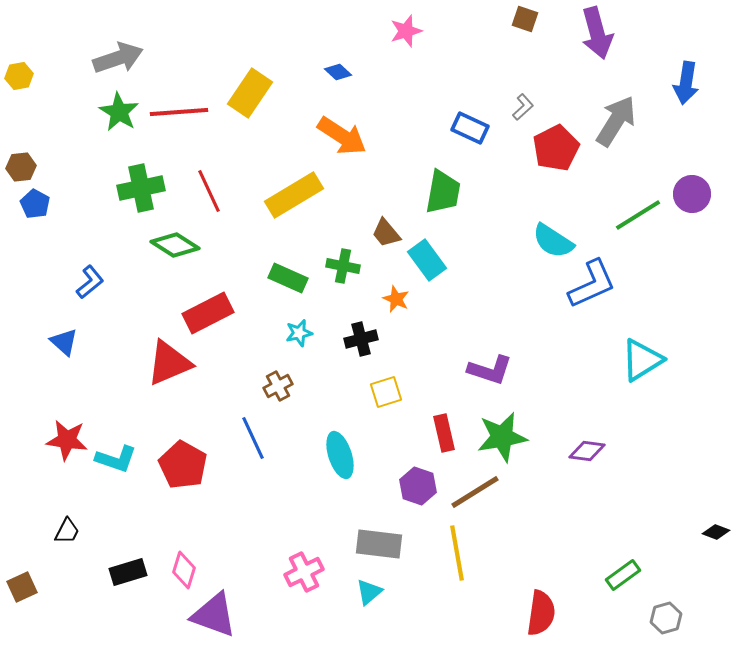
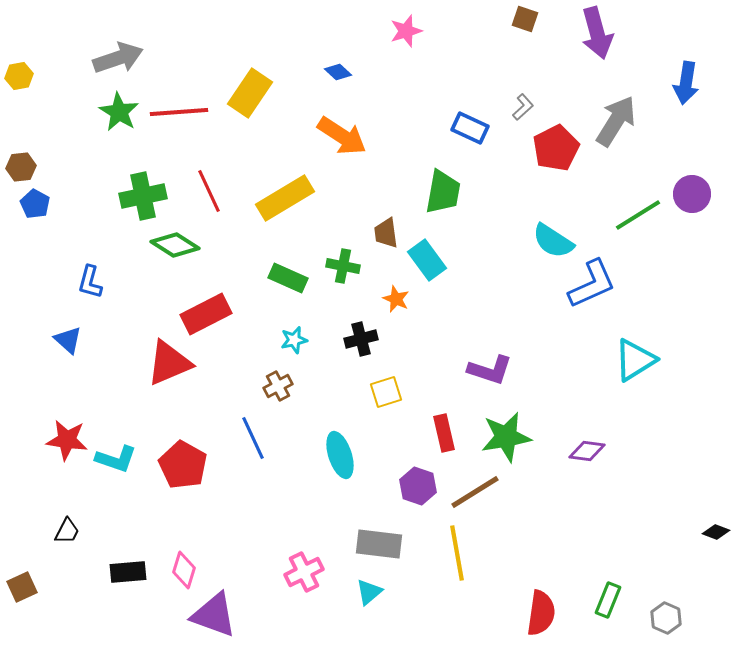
green cross at (141, 188): moved 2 px right, 8 px down
yellow rectangle at (294, 195): moved 9 px left, 3 px down
brown trapezoid at (386, 233): rotated 32 degrees clockwise
blue L-shape at (90, 282): rotated 144 degrees clockwise
red rectangle at (208, 313): moved 2 px left, 1 px down
cyan star at (299, 333): moved 5 px left, 7 px down
blue triangle at (64, 342): moved 4 px right, 2 px up
cyan triangle at (642, 360): moved 7 px left
green star at (502, 437): moved 4 px right
black rectangle at (128, 572): rotated 12 degrees clockwise
green rectangle at (623, 575): moved 15 px left, 25 px down; rotated 32 degrees counterclockwise
gray hexagon at (666, 618): rotated 20 degrees counterclockwise
